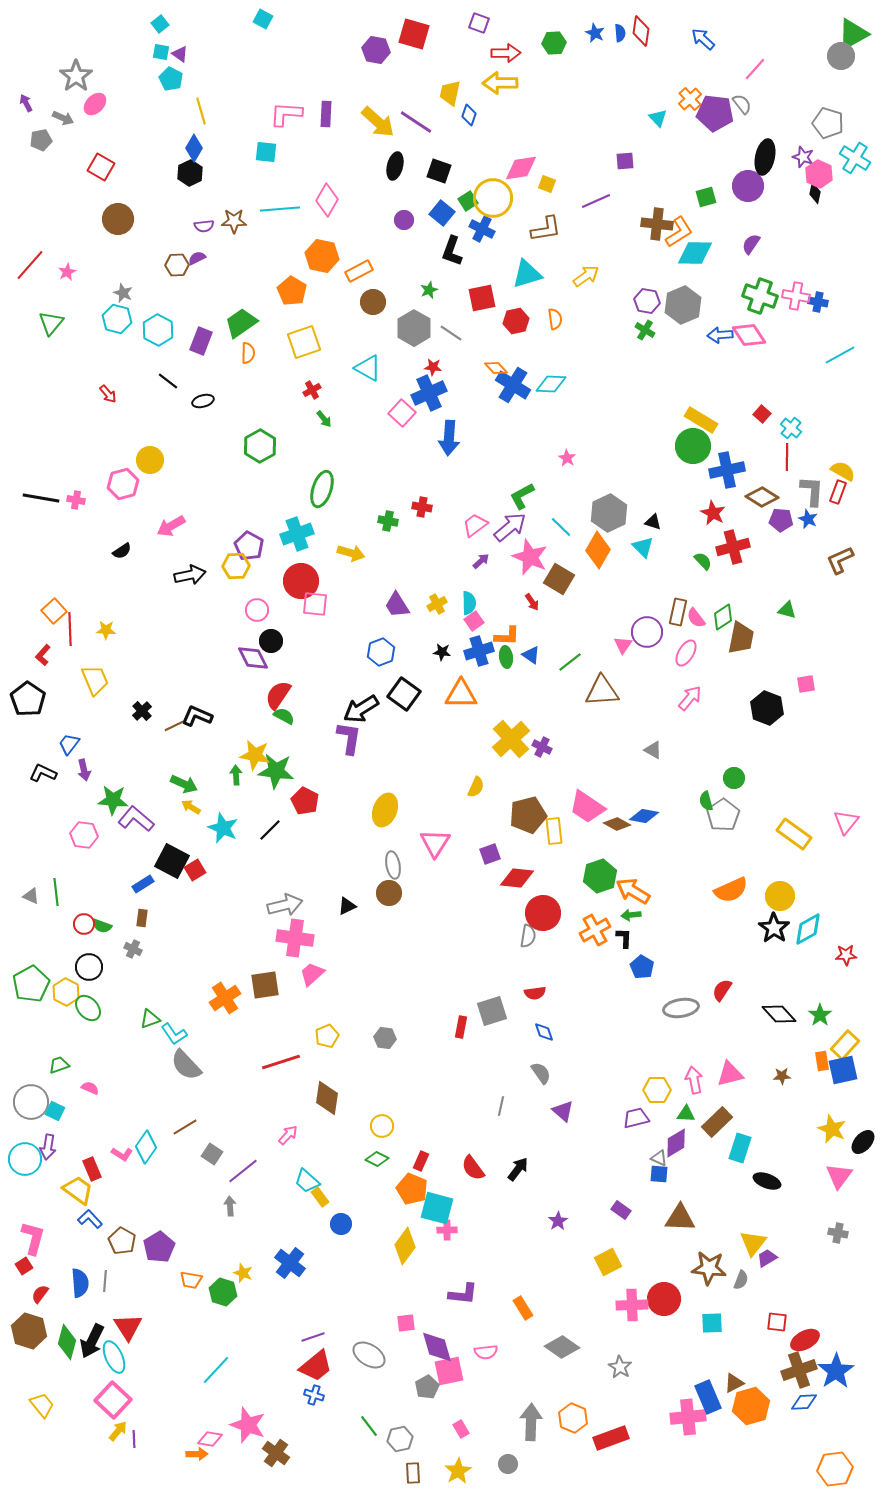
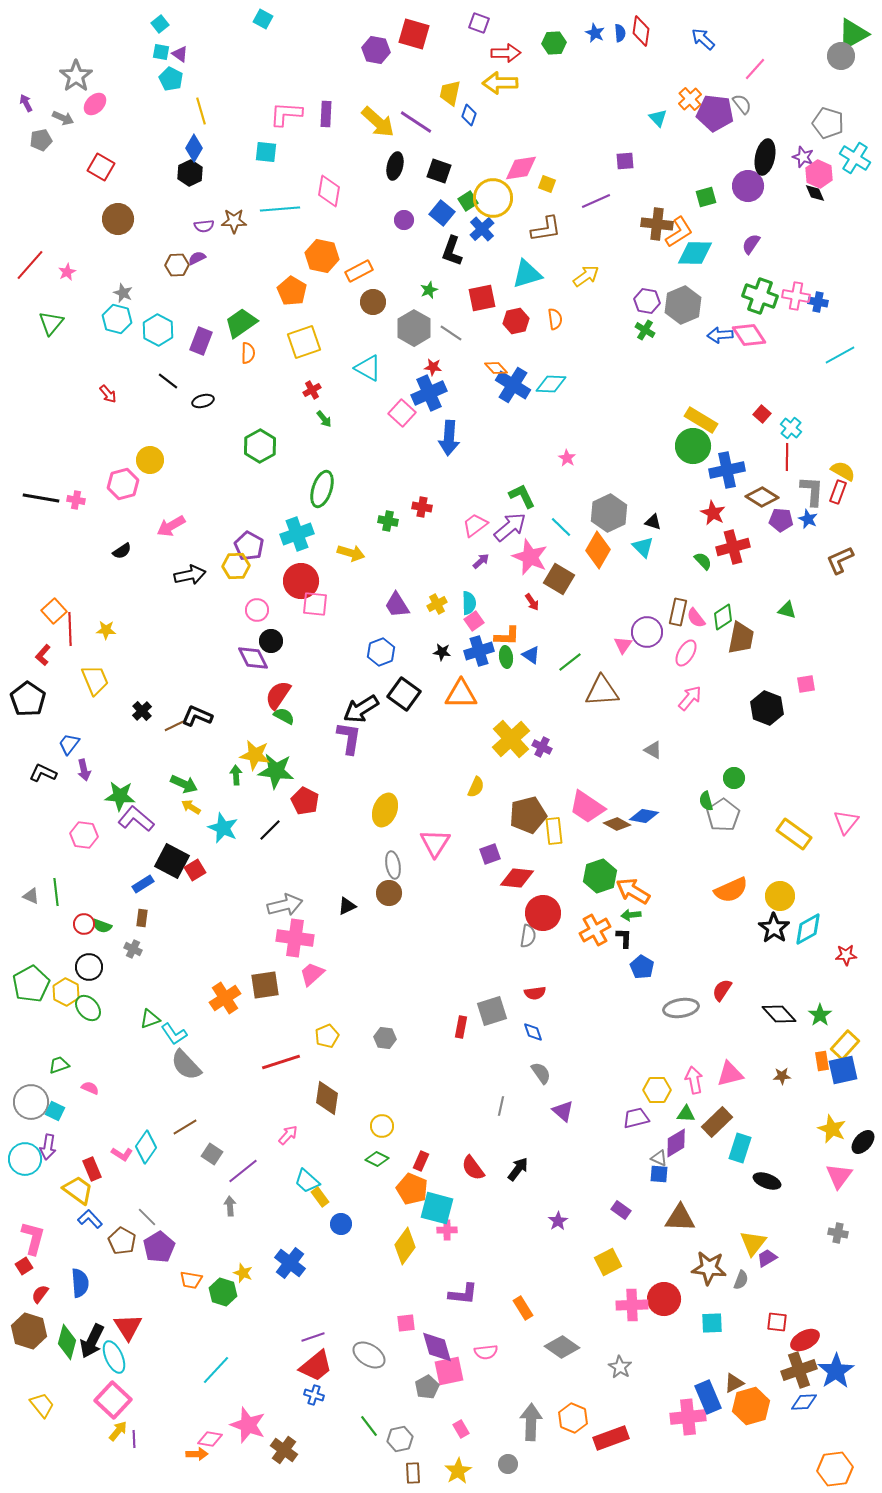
black diamond at (815, 193): rotated 35 degrees counterclockwise
pink diamond at (327, 200): moved 2 px right, 9 px up; rotated 20 degrees counterclockwise
blue cross at (482, 229): rotated 20 degrees clockwise
green L-shape at (522, 496): rotated 92 degrees clockwise
green star at (113, 800): moved 7 px right, 4 px up
blue diamond at (544, 1032): moved 11 px left
gray line at (105, 1281): moved 42 px right, 64 px up; rotated 50 degrees counterclockwise
brown cross at (276, 1453): moved 8 px right, 3 px up
